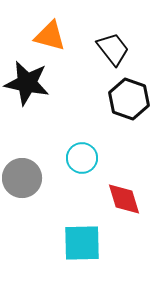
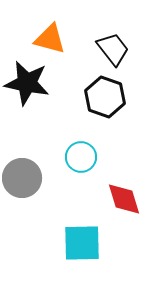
orange triangle: moved 3 px down
black hexagon: moved 24 px left, 2 px up
cyan circle: moved 1 px left, 1 px up
